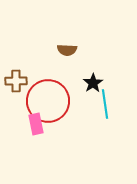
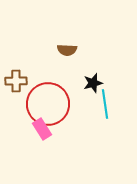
black star: rotated 18 degrees clockwise
red circle: moved 3 px down
pink rectangle: moved 6 px right, 5 px down; rotated 20 degrees counterclockwise
